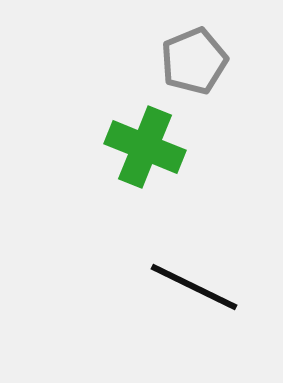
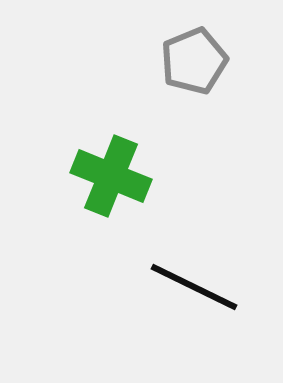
green cross: moved 34 px left, 29 px down
